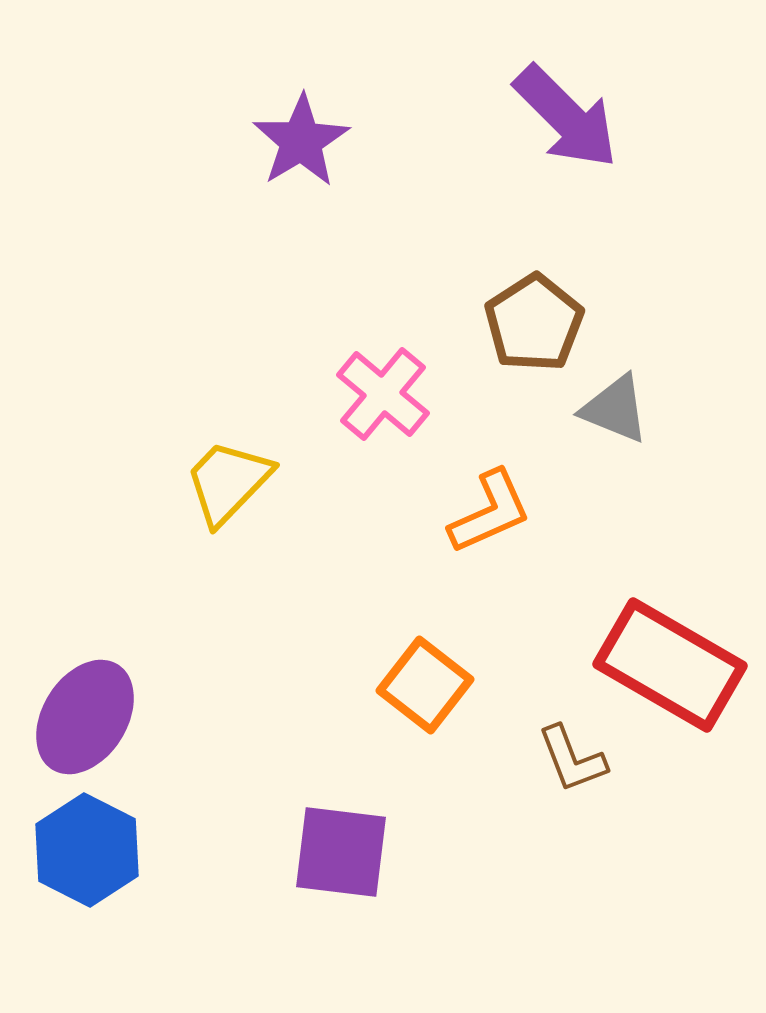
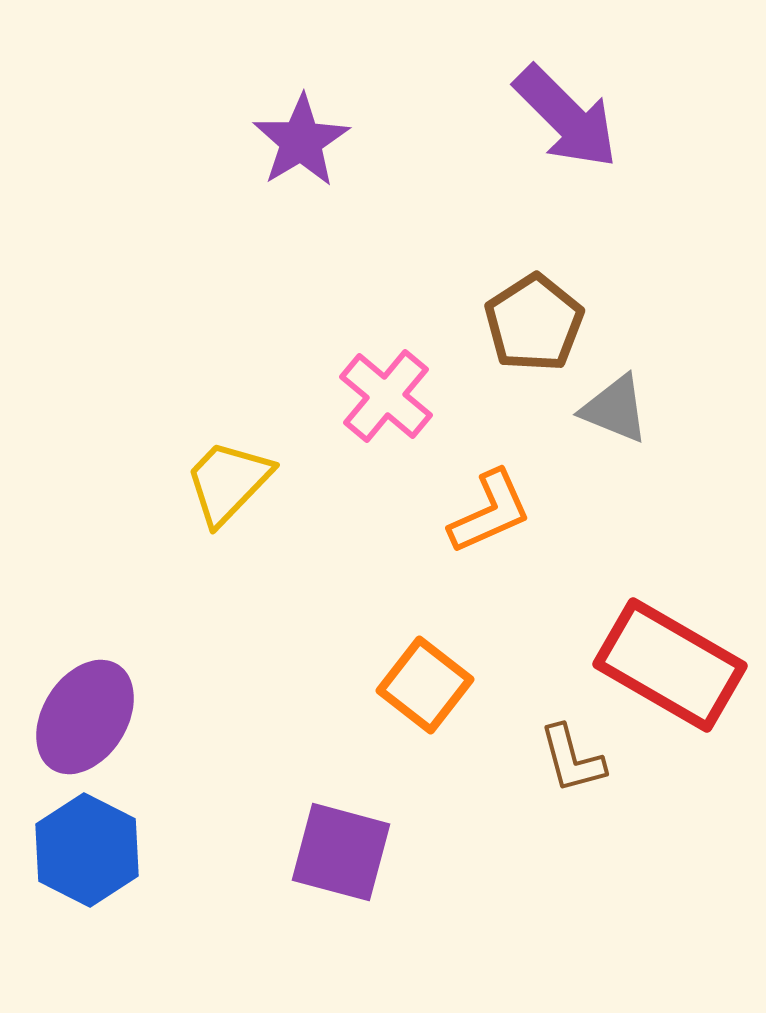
pink cross: moved 3 px right, 2 px down
brown L-shape: rotated 6 degrees clockwise
purple square: rotated 8 degrees clockwise
